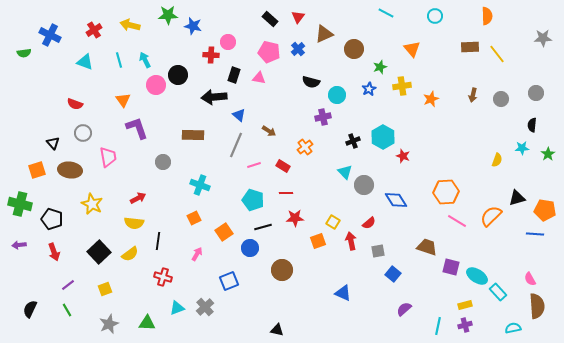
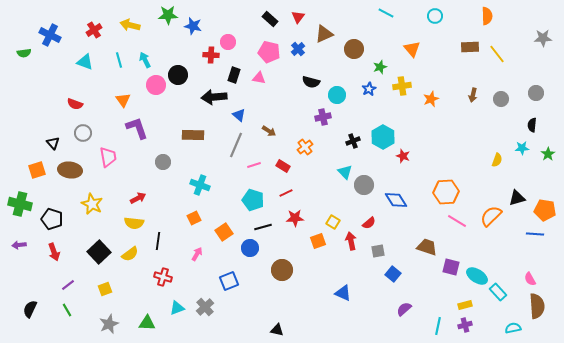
red line at (286, 193): rotated 24 degrees counterclockwise
